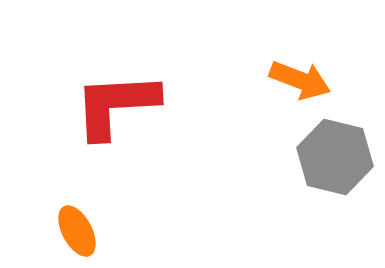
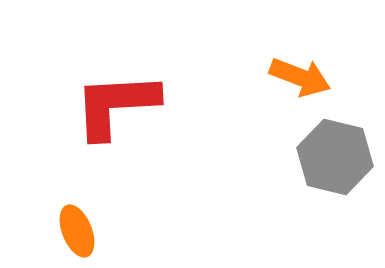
orange arrow: moved 3 px up
orange ellipse: rotated 6 degrees clockwise
